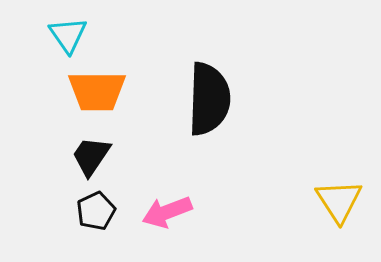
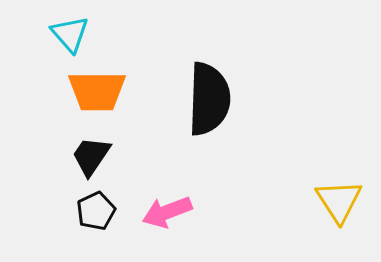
cyan triangle: moved 2 px right, 1 px up; rotated 6 degrees counterclockwise
